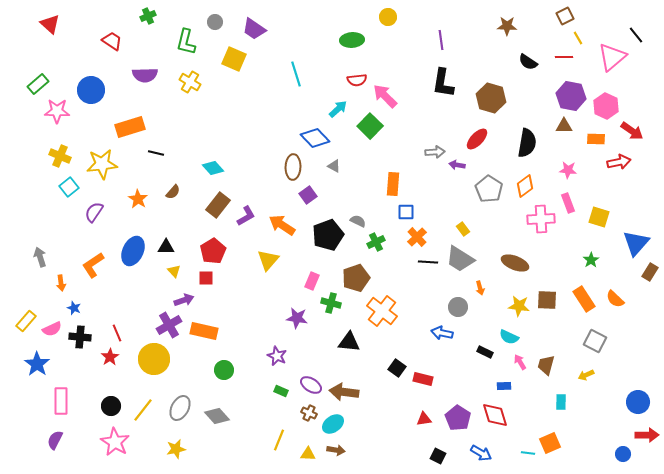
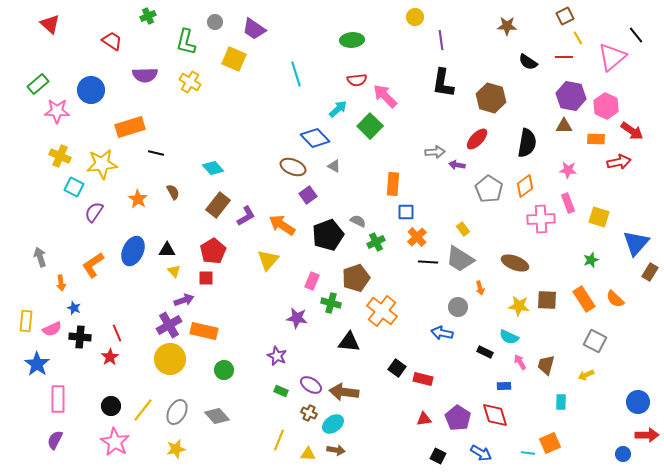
yellow circle at (388, 17): moved 27 px right
brown ellipse at (293, 167): rotated 70 degrees counterclockwise
cyan square at (69, 187): moved 5 px right; rotated 24 degrees counterclockwise
brown semicircle at (173, 192): rotated 70 degrees counterclockwise
black triangle at (166, 247): moved 1 px right, 3 px down
green star at (591, 260): rotated 14 degrees clockwise
yellow rectangle at (26, 321): rotated 35 degrees counterclockwise
yellow circle at (154, 359): moved 16 px right
pink rectangle at (61, 401): moved 3 px left, 2 px up
gray ellipse at (180, 408): moved 3 px left, 4 px down
